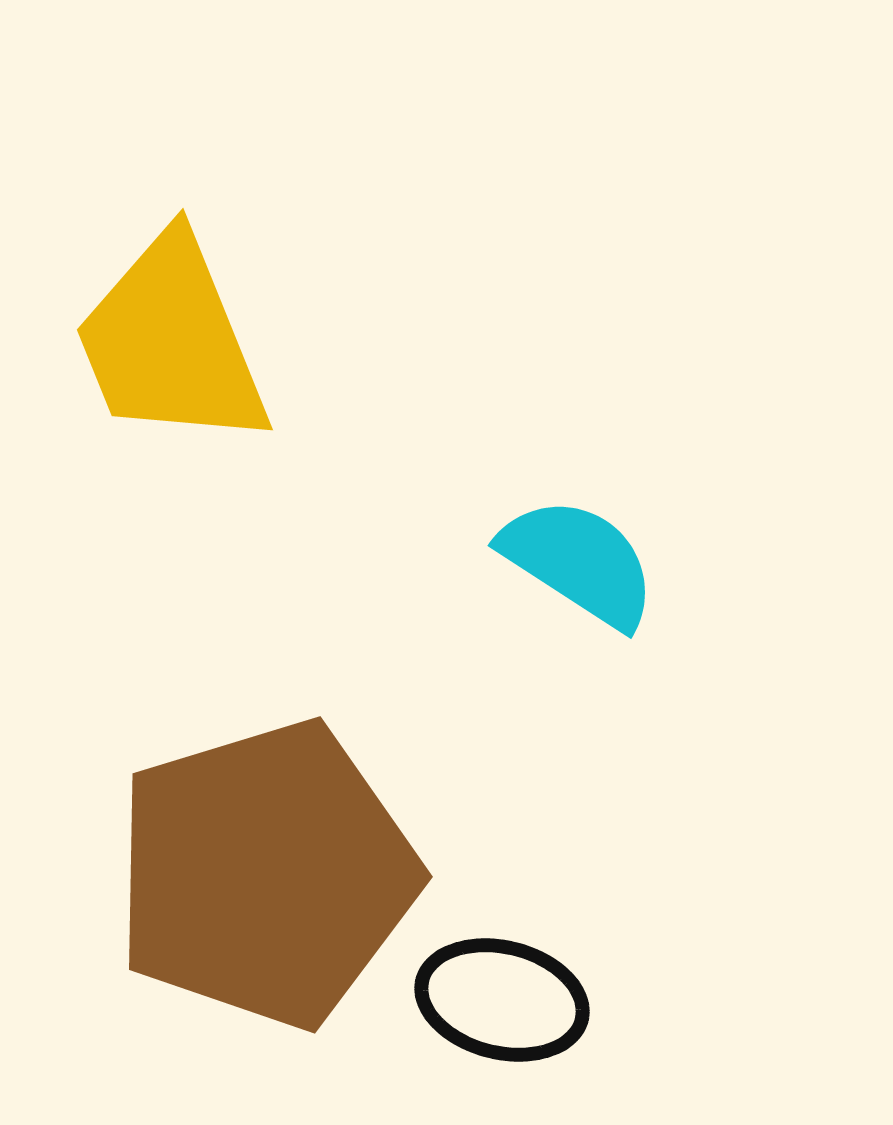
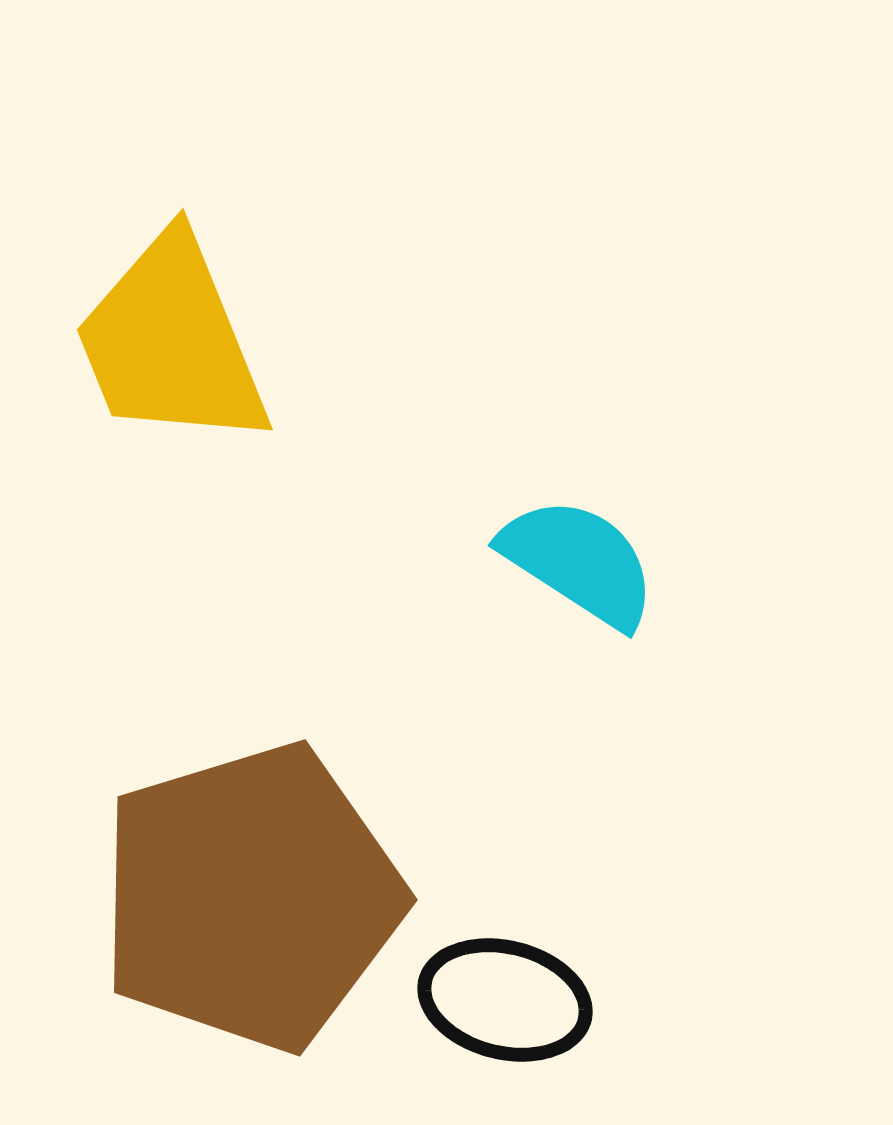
brown pentagon: moved 15 px left, 23 px down
black ellipse: moved 3 px right
